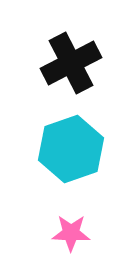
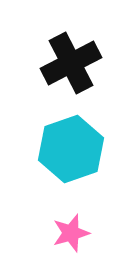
pink star: rotated 18 degrees counterclockwise
